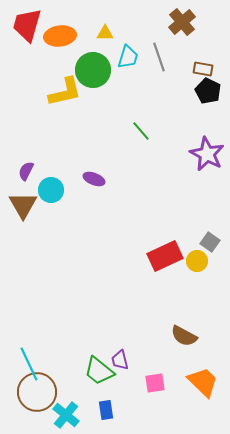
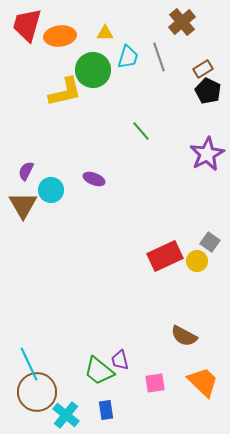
brown rectangle: rotated 42 degrees counterclockwise
purple star: rotated 16 degrees clockwise
